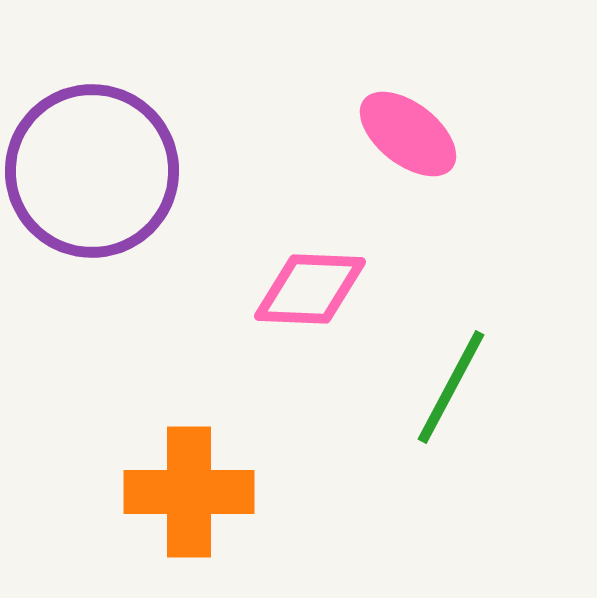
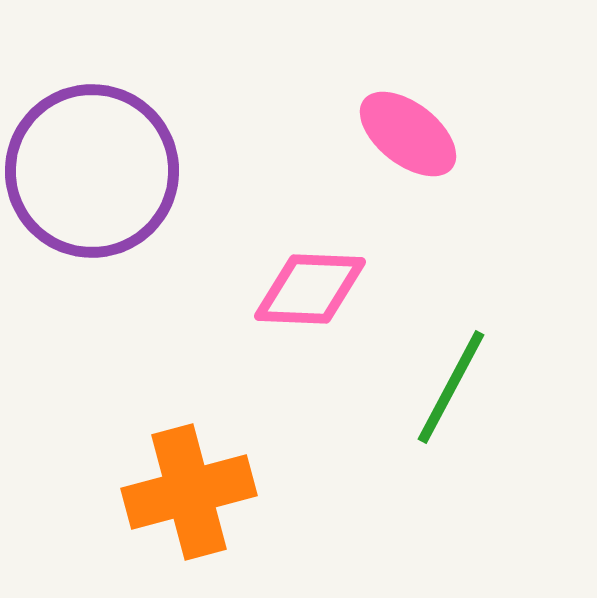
orange cross: rotated 15 degrees counterclockwise
